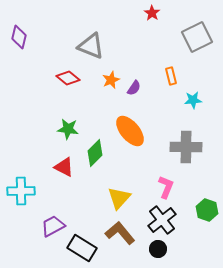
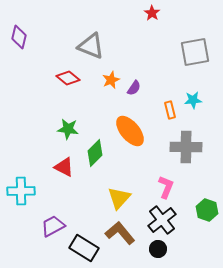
gray square: moved 2 px left, 15 px down; rotated 16 degrees clockwise
orange rectangle: moved 1 px left, 34 px down
black rectangle: moved 2 px right
